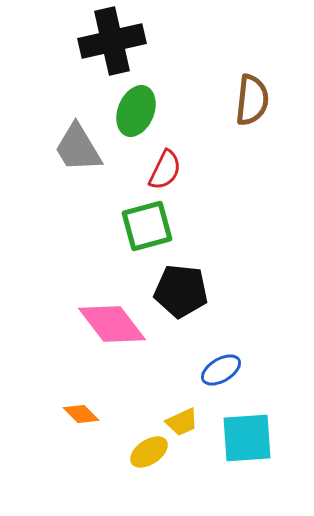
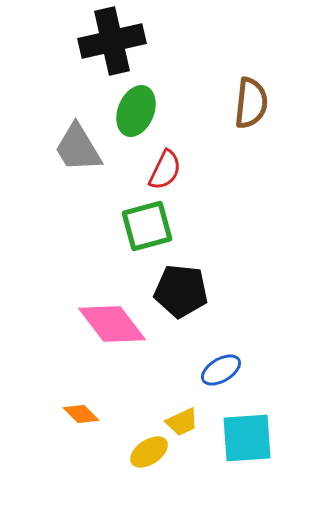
brown semicircle: moved 1 px left, 3 px down
